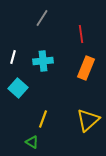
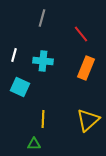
gray line: rotated 18 degrees counterclockwise
red line: rotated 30 degrees counterclockwise
white line: moved 1 px right, 2 px up
cyan cross: rotated 12 degrees clockwise
cyan square: moved 2 px right, 1 px up; rotated 18 degrees counterclockwise
yellow line: rotated 18 degrees counterclockwise
green triangle: moved 2 px right, 2 px down; rotated 32 degrees counterclockwise
